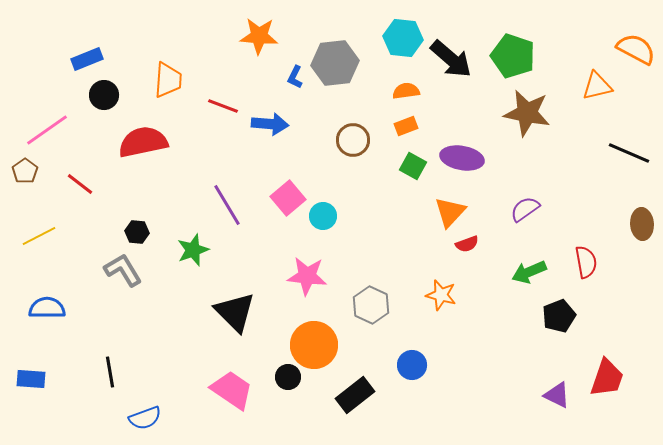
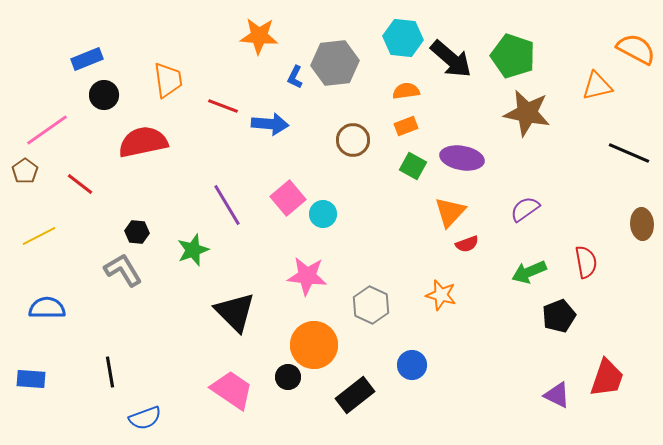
orange trapezoid at (168, 80): rotated 12 degrees counterclockwise
cyan circle at (323, 216): moved 2 px up
